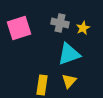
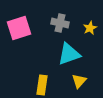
yellow star: moved 7 px right
yellow triangle: moved 10 px right
